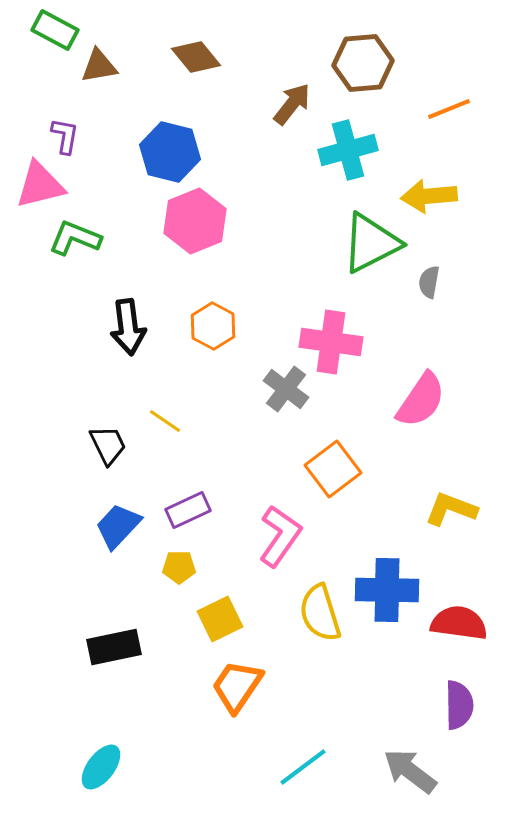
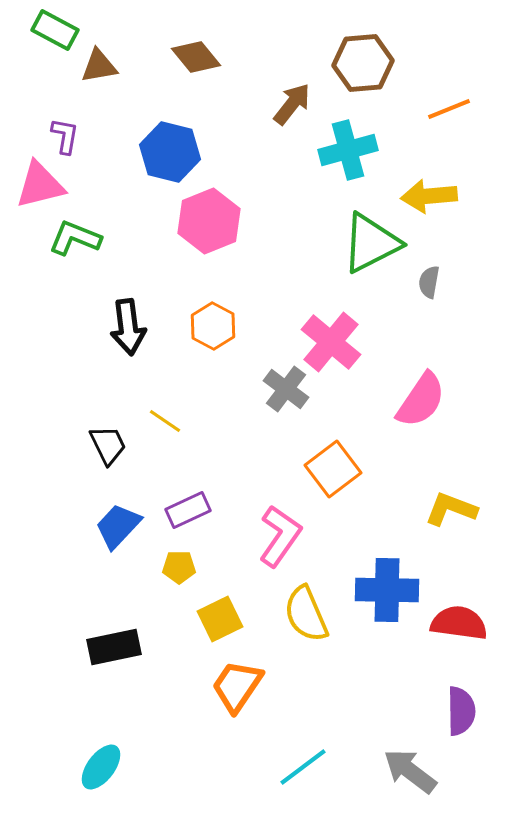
pink hexagon: moved 14 px right
pink cross: rotated 32 degrees clockwise
yellow semicircle: moved 14 px left, 1 px down; rotated 6 degrees counterclockwise
purple semicircle: moved 2 px right, 6 px down
